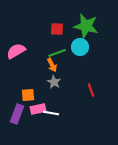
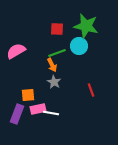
cyan circle: moved 1 px left, 1 px up
